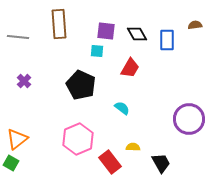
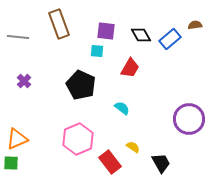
brown rectangle: rotated 16 degrees counterclockwise
black diamond: moved 4 px right, 1 px down
blue rectangle: moved 3 px right, 1 px up; rotated 50 degrees clockwise
orange triangle: rotated 15 degrees clockwise
yellow semicircle: rotated 32 degrees clockwise
green square: rotated 28 degrees counterclockwise
